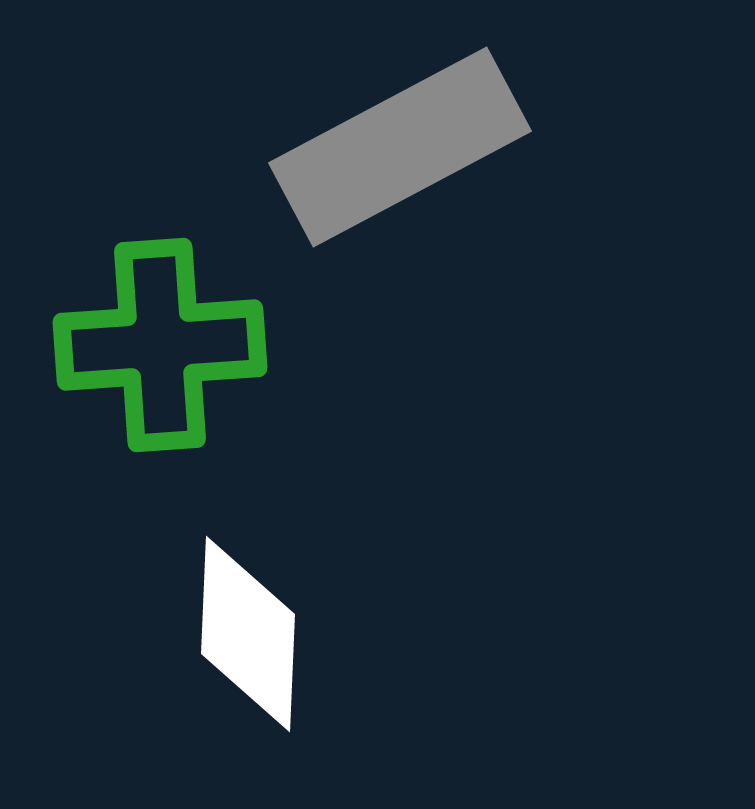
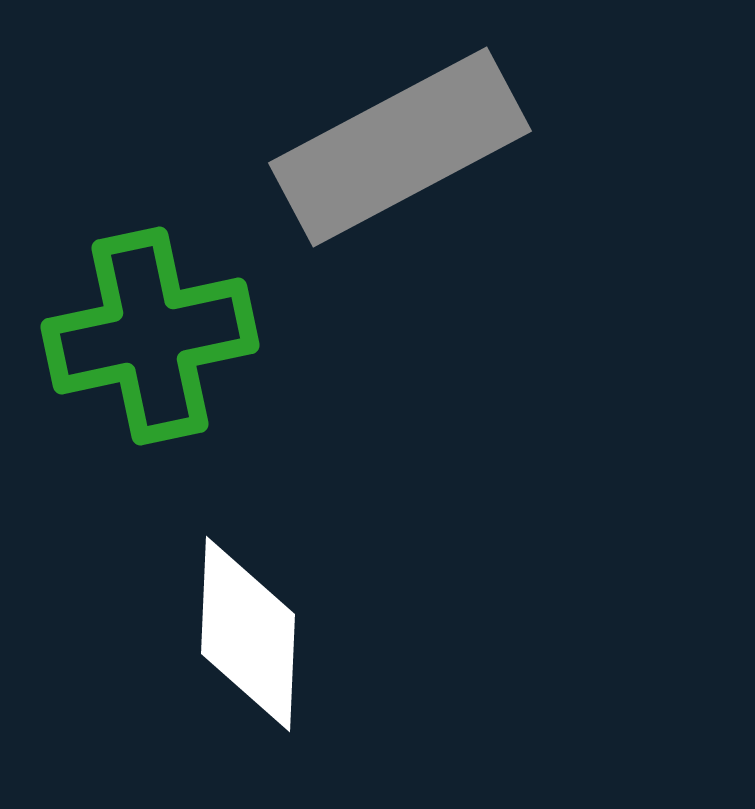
green cross: moved 10 px left, 9 px up; rotated 8 degrees counterclockwise
